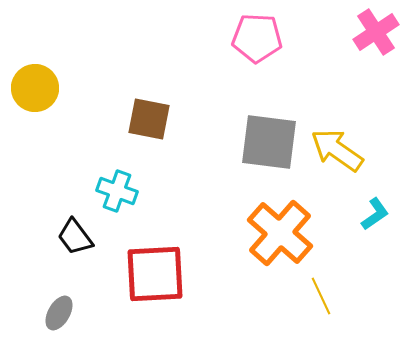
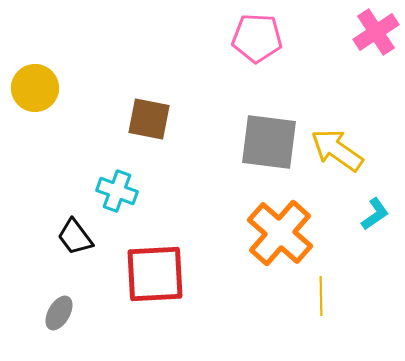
yellow line: rotated 24 degrees clockwise
